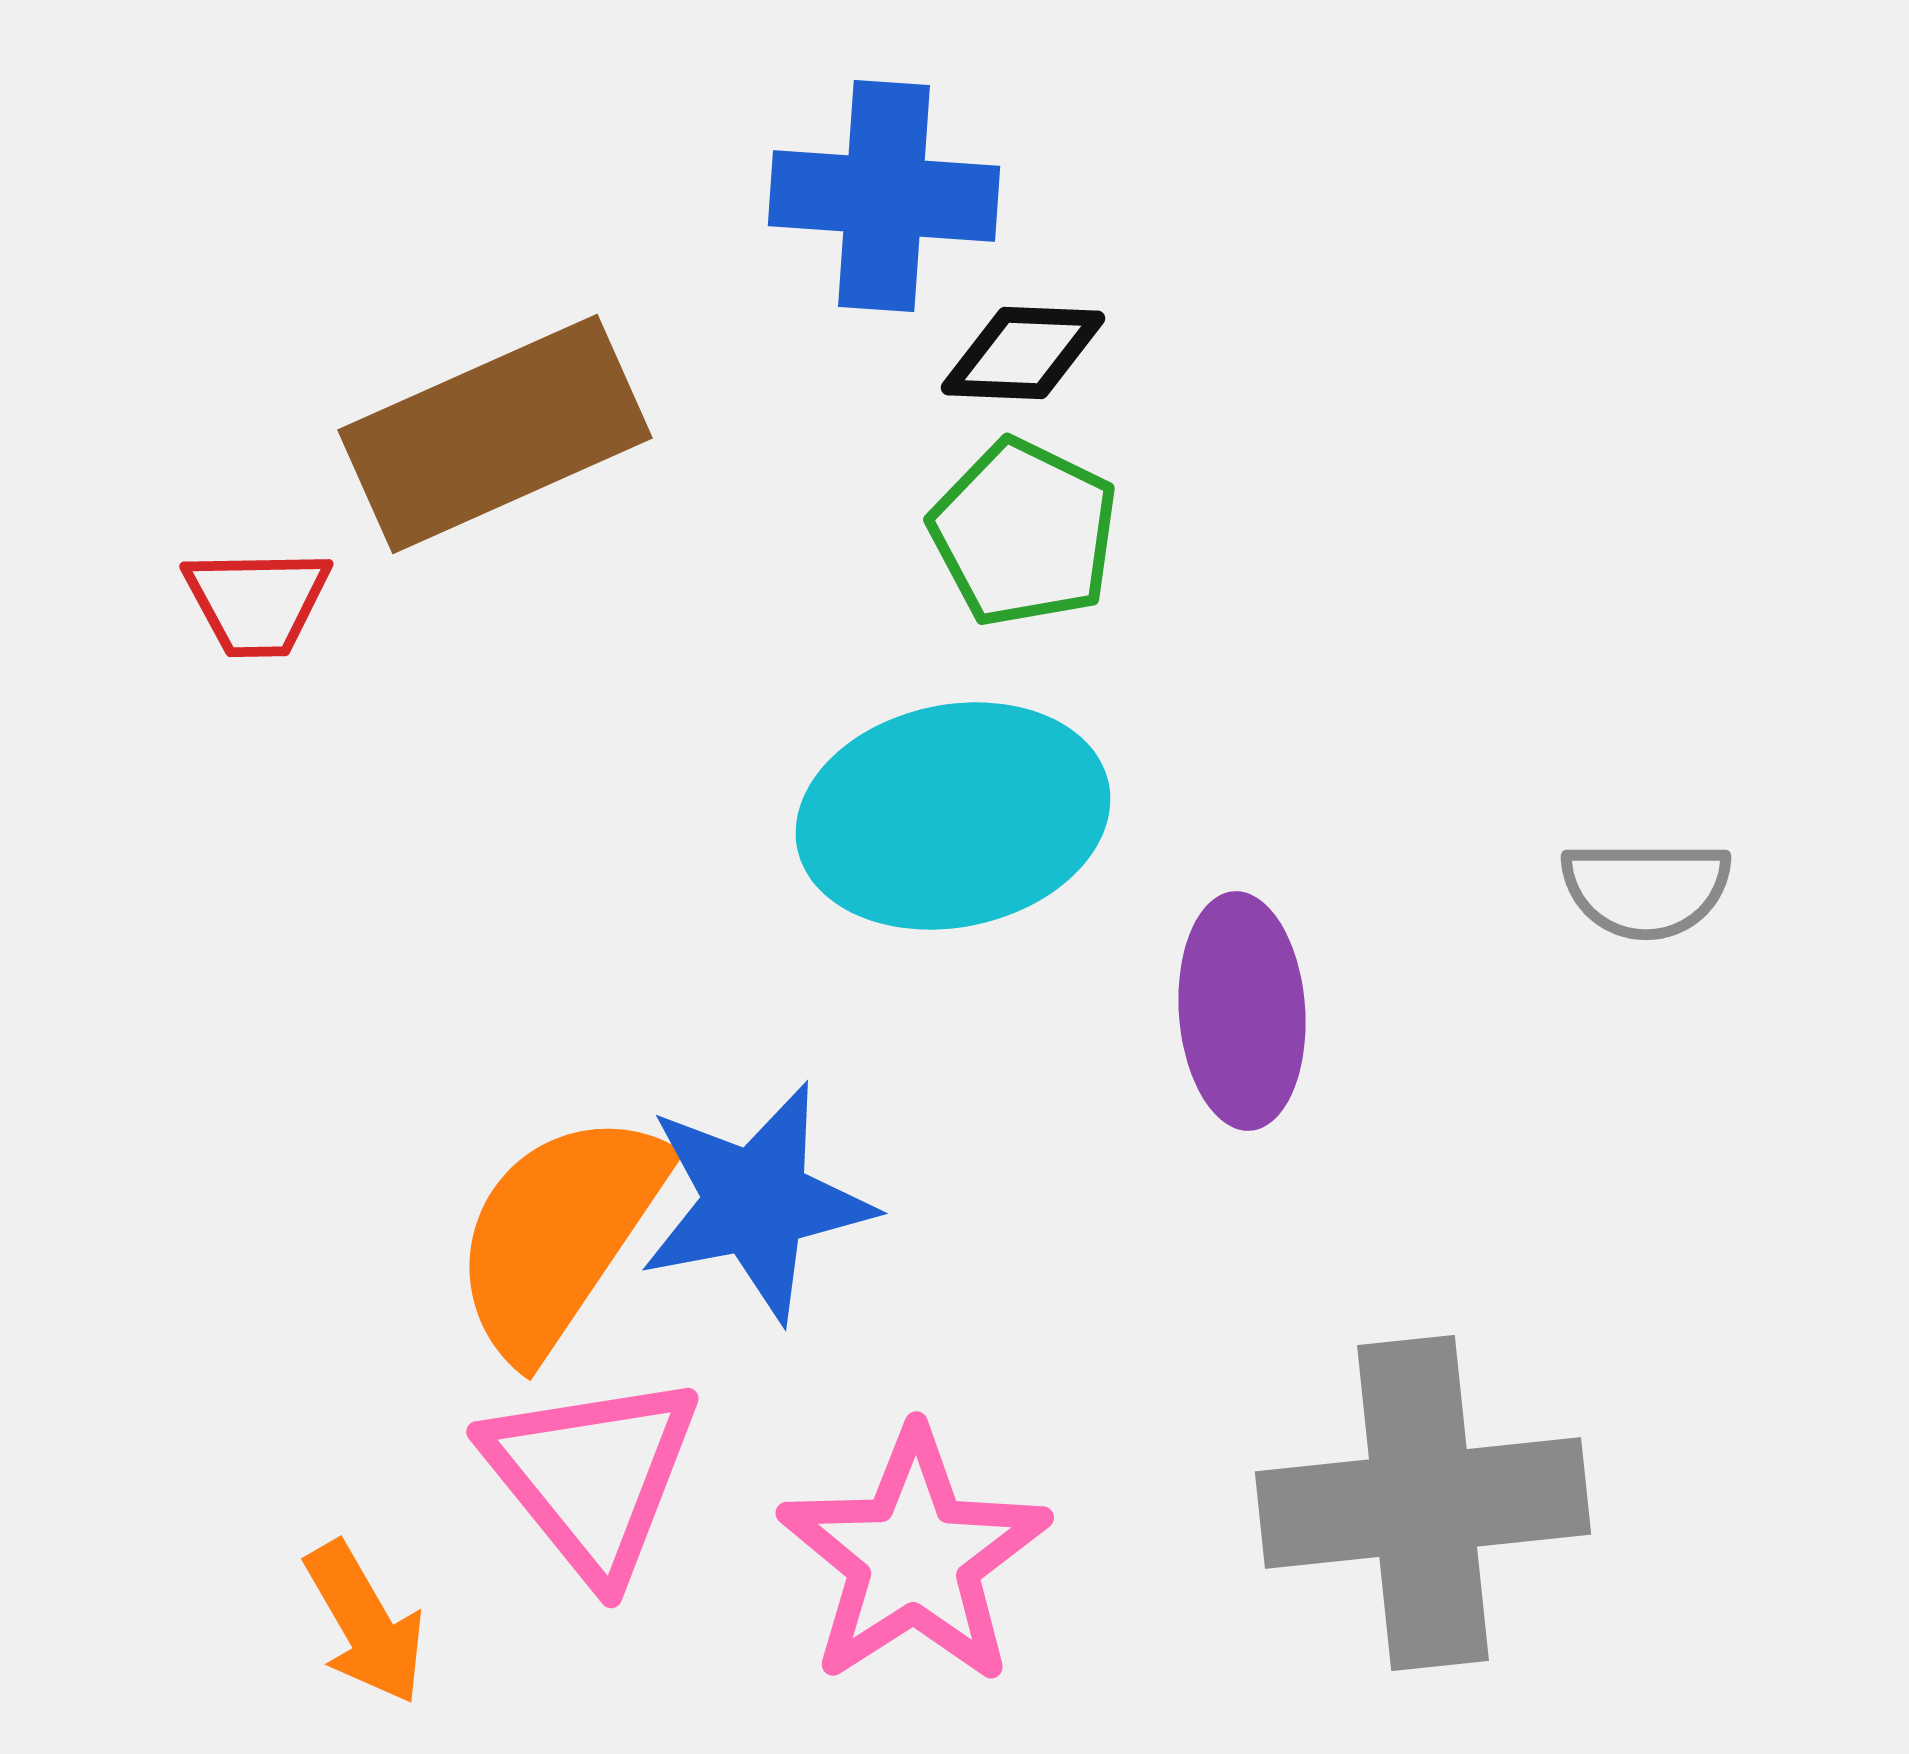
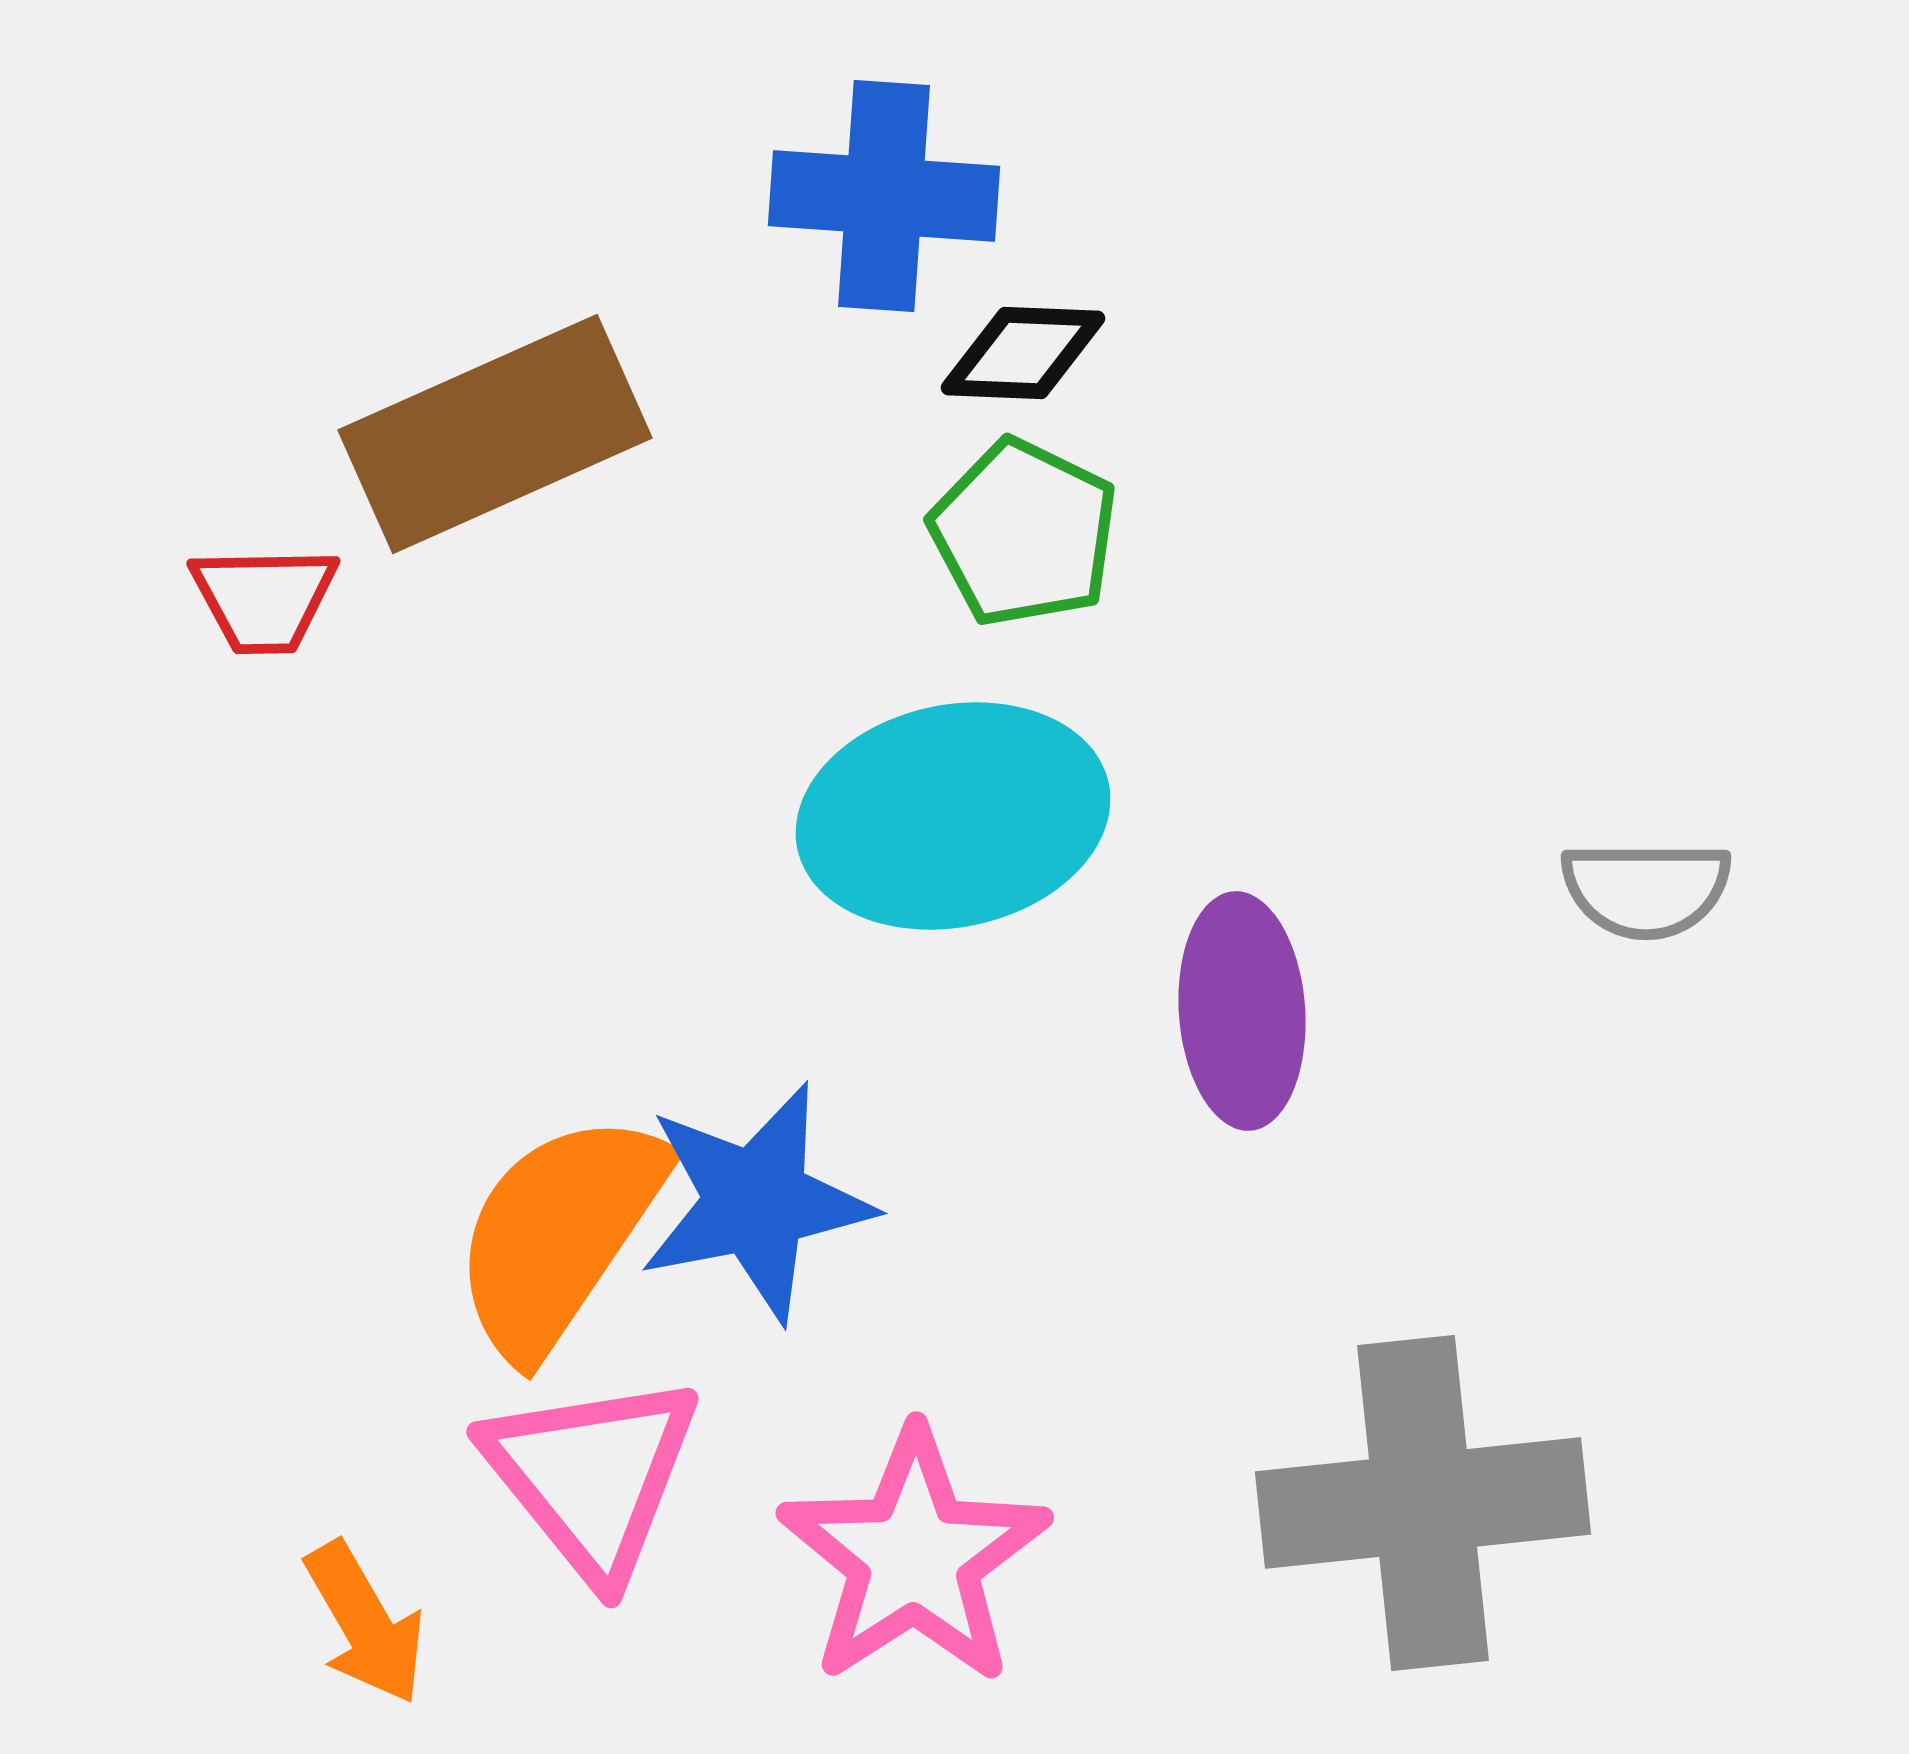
red trapezoid: moved 7 px right, 3 px up
